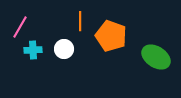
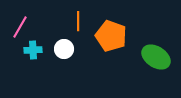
orange line: moved 2 px left
